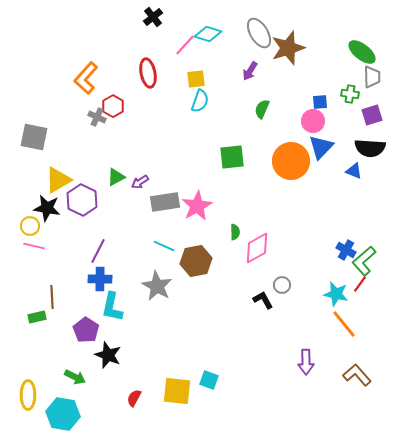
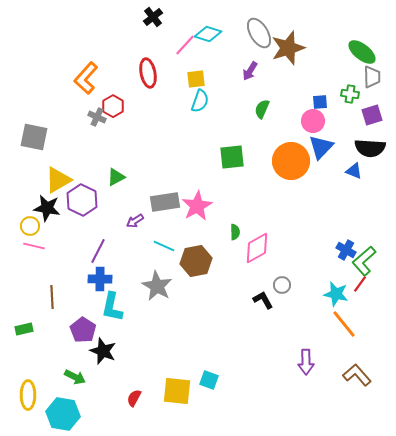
purple arrow at (140, 182): moved 5 px left, 39 px down
green rectangle at (37, 317): moved 13 px left, 12 px down
purple pentagon at (86, 330): moved 3 px left
black star at (108, 355): moved 5 px left, 4 px up
